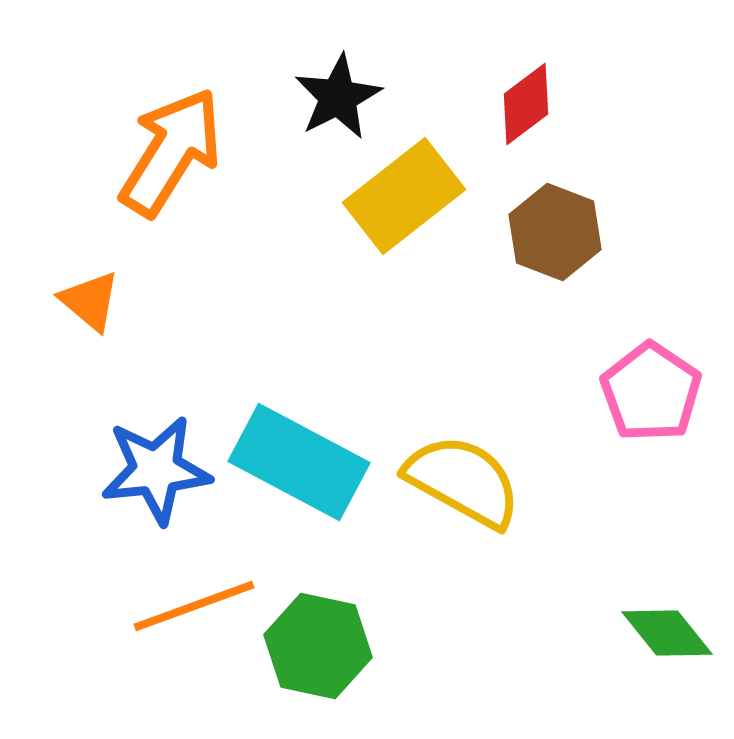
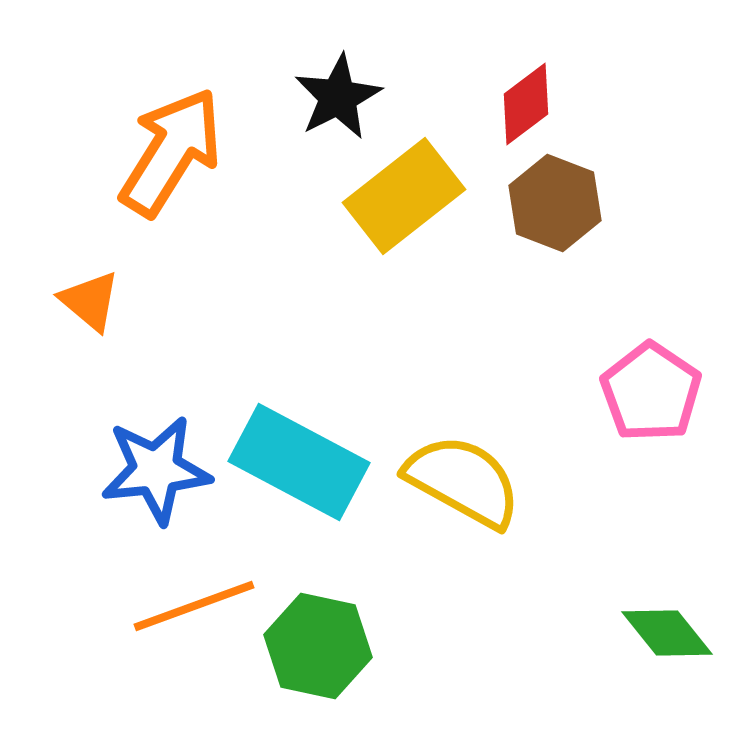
brown hexagon: moved 29 px up
